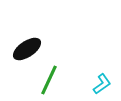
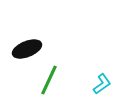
black ellipse: rotated 12 degrees clockwise
